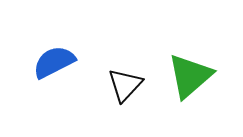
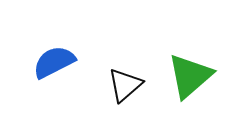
black triangle: rotated 6 degrees clockwise
